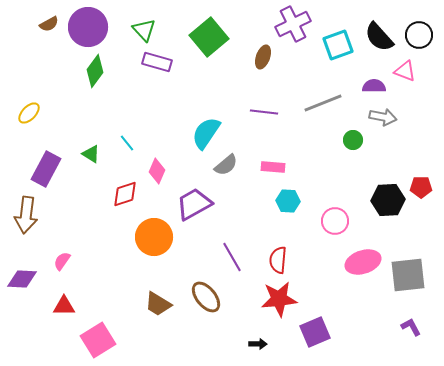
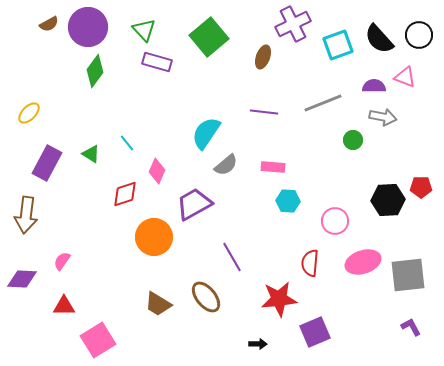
black semicircle at (379, 37): moved 2 px down
pink triangle at (405, 71): moved 6 px down
purple rectangle at (46, 169): moved 1 px right, 6 px up
red semicircle at (278, 260): moved 32 px right, 3 px down
